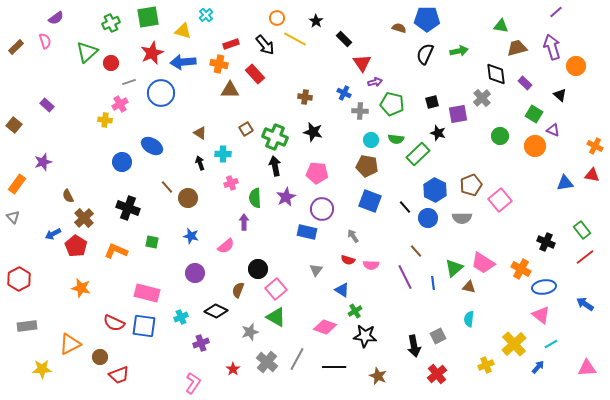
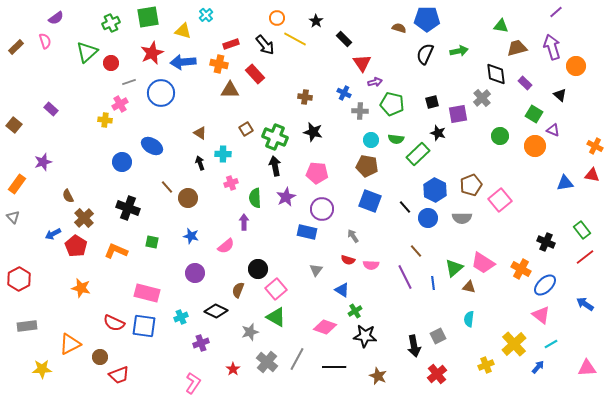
purple rectangle at (47, 105): moved 4 px right, 4 px down
blue ellipse at (544, 287): moved 1 px right, 2 px up; rotated 35 degrees counterclockwise
